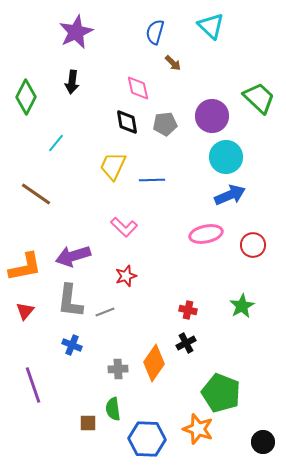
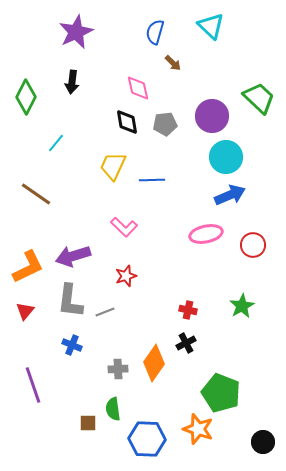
orange L-shape: moved 3 px right; rotated 15 degrees counterclockwise
